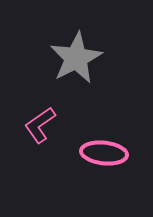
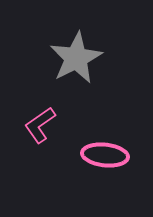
pink ellipse: moved 1 px right, 2 px down
